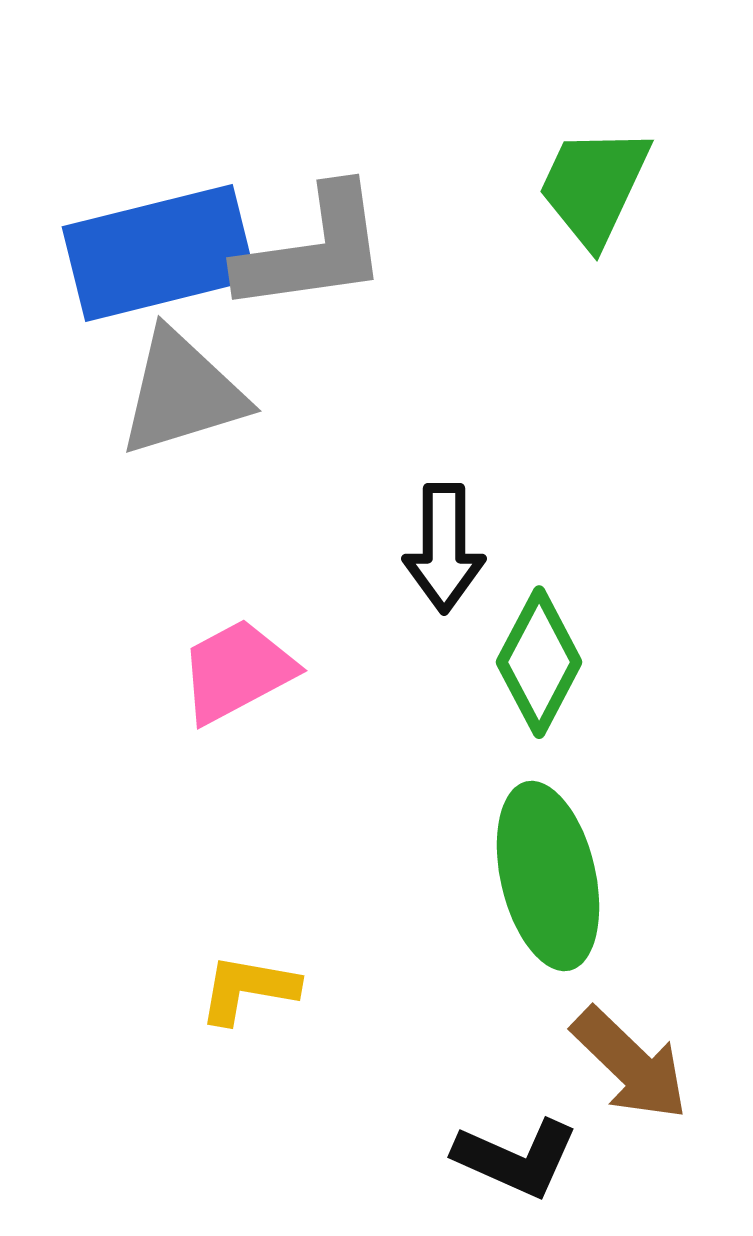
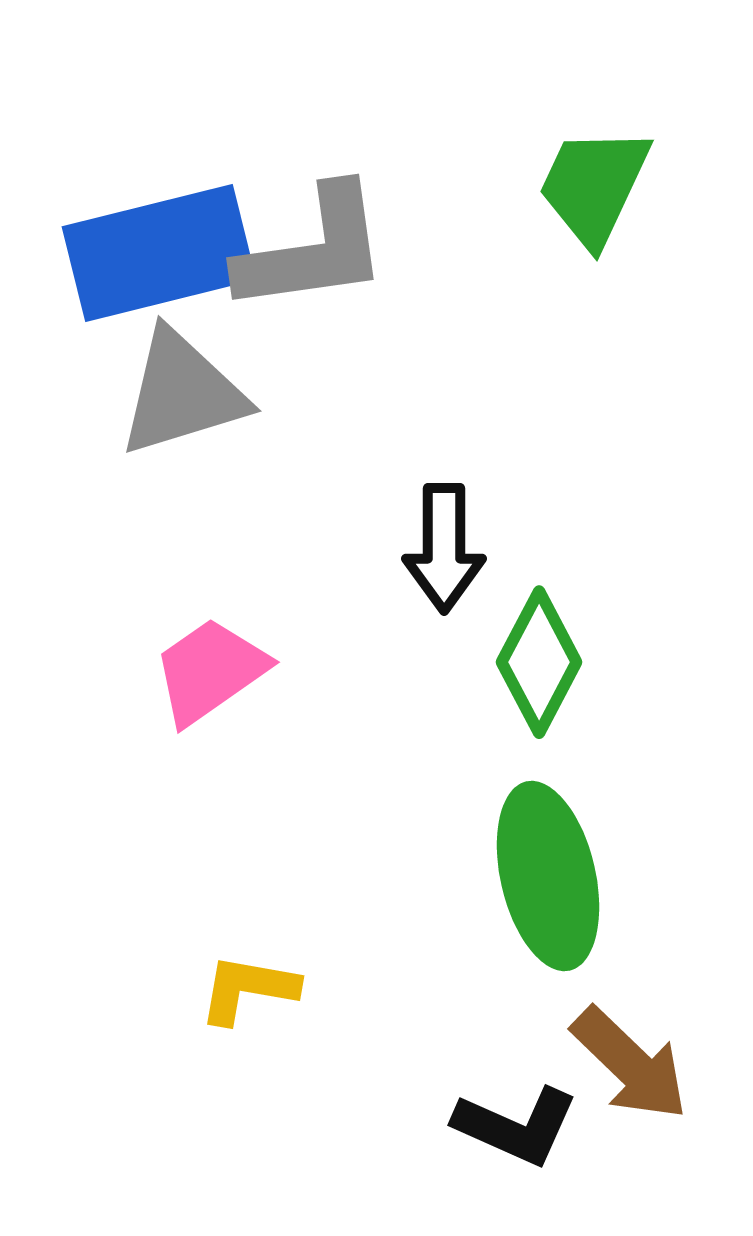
pink trapezoid: moved 27 px left; rotated 7 degrees counterclockwise
black L-shape: moved 32 px up
